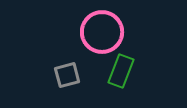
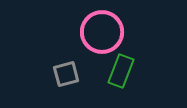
gray square: moved 1 px left, 1 px up
